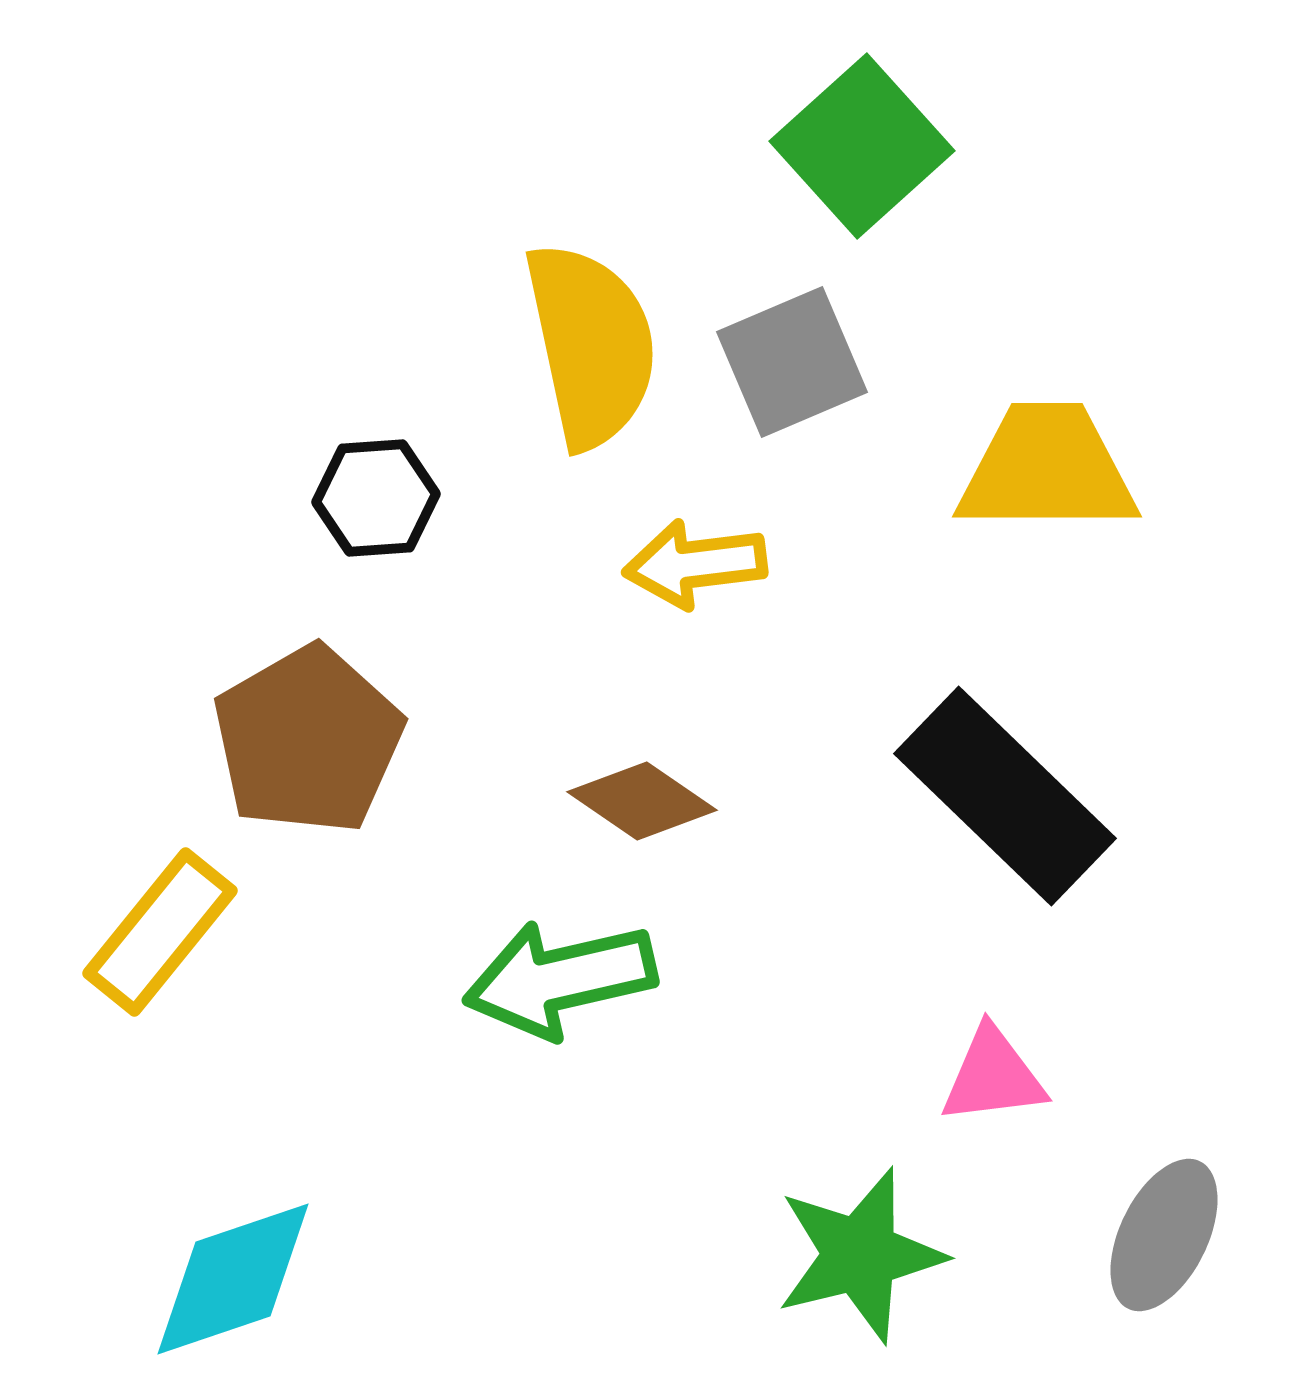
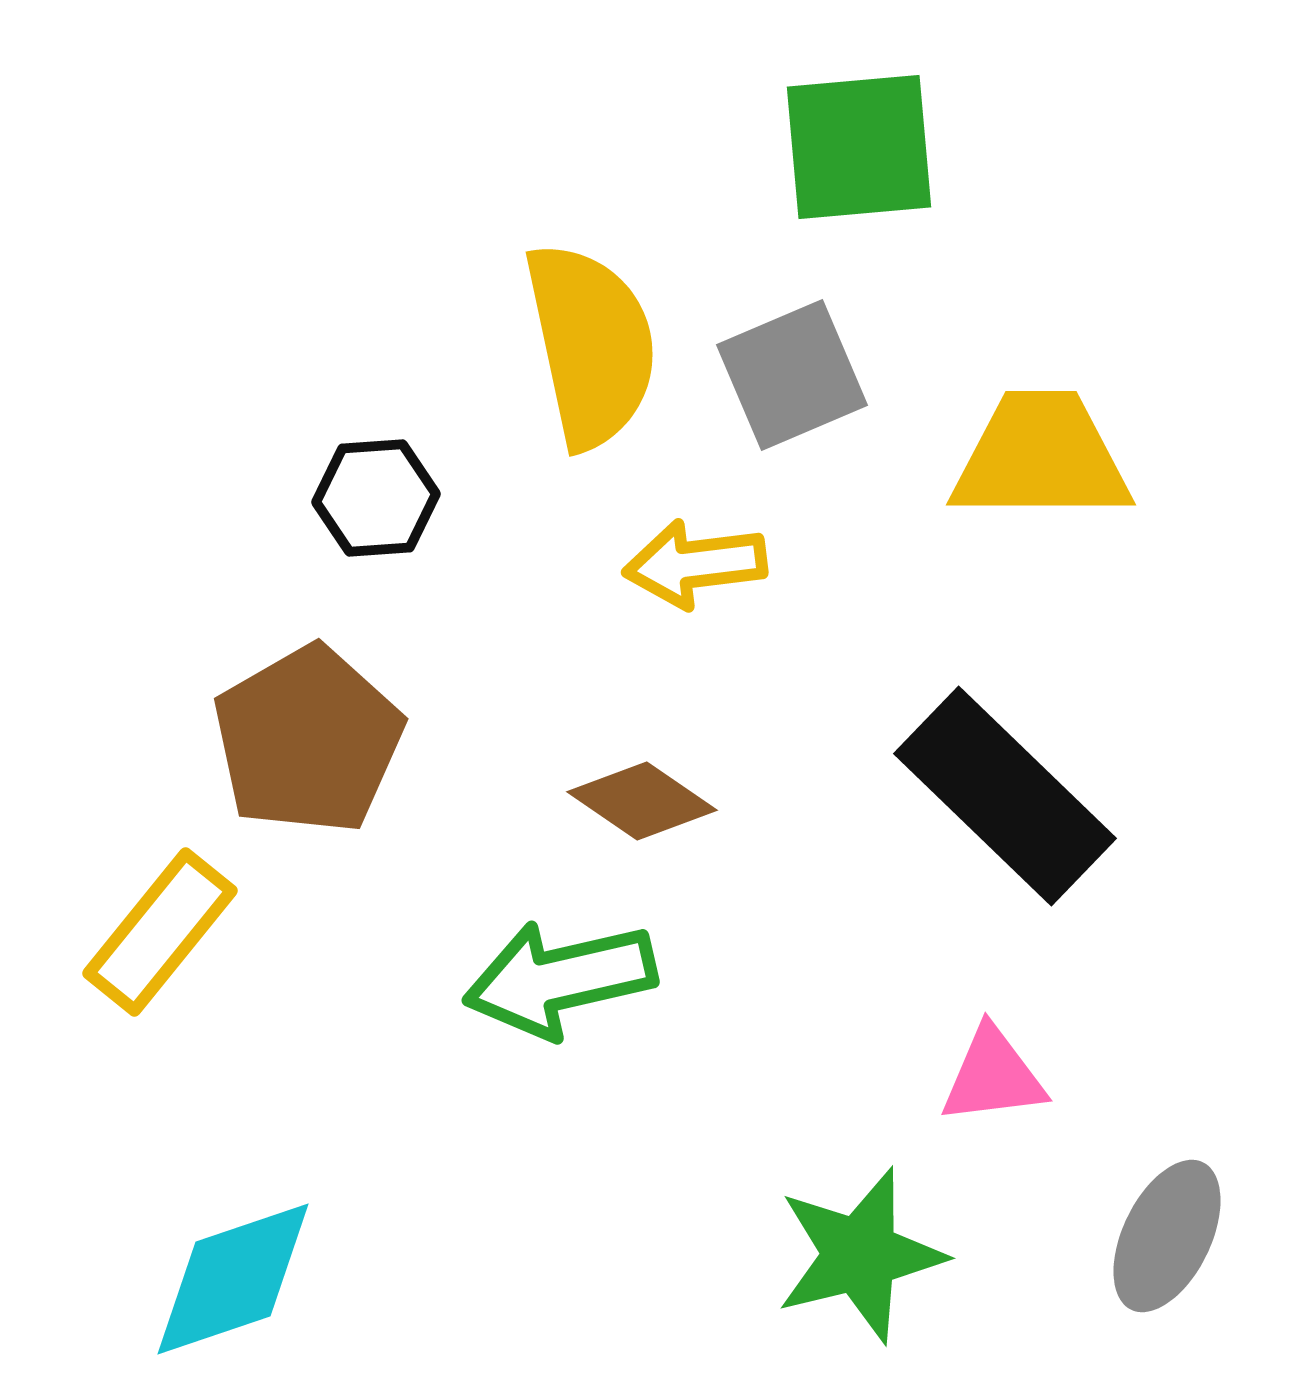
green square: moved 3 px left, 1 px down; rotated 37 degrees clockwise
gray square: moved 13 px down
yellow trapezoid: moved 6 px left, 12 px up
gray ellipse: moved 3 px right, 1 px down
